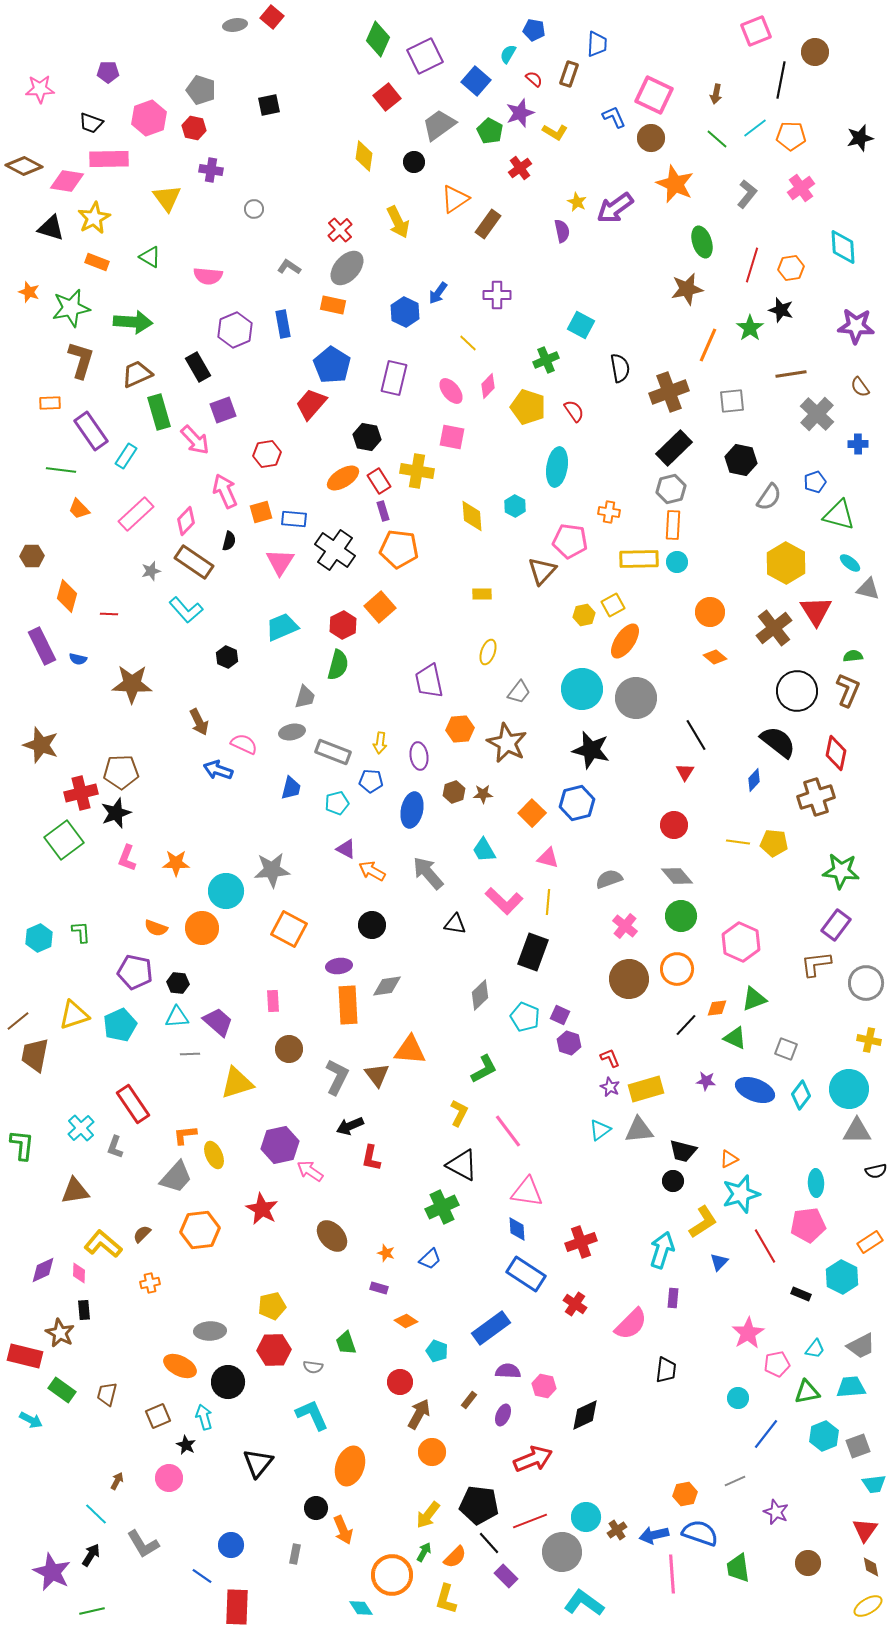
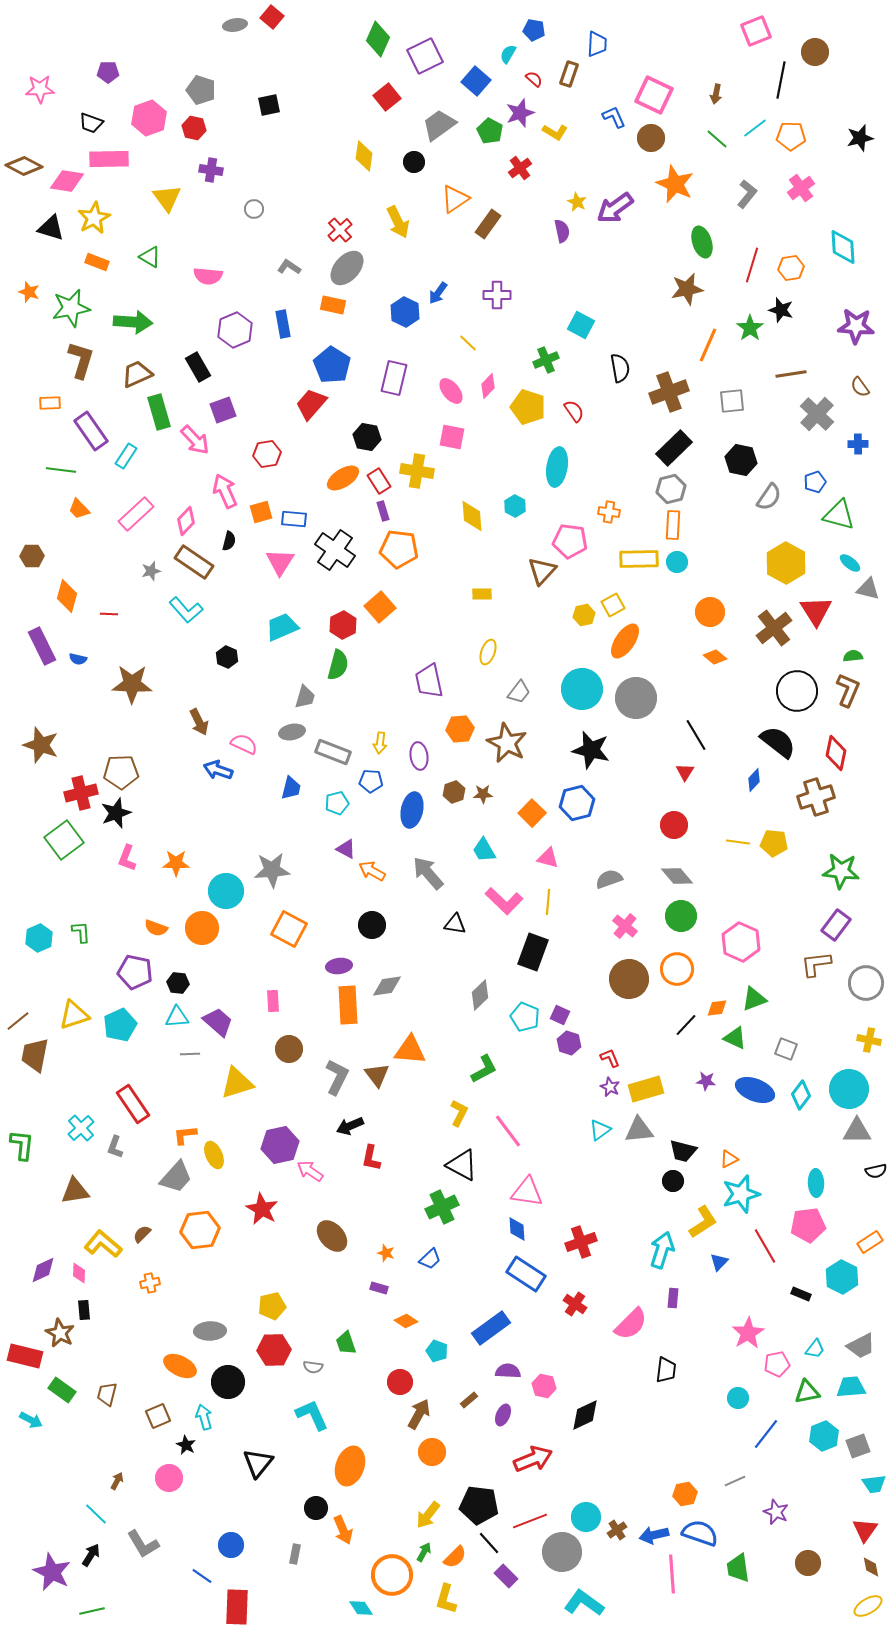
brown rectangle at (469, 1400): rotated 12 degrees clockwise
